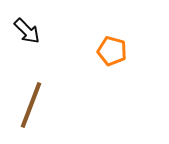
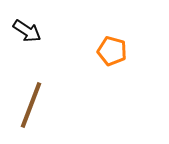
black arrow: rotated 12 degrees counterclockwise
